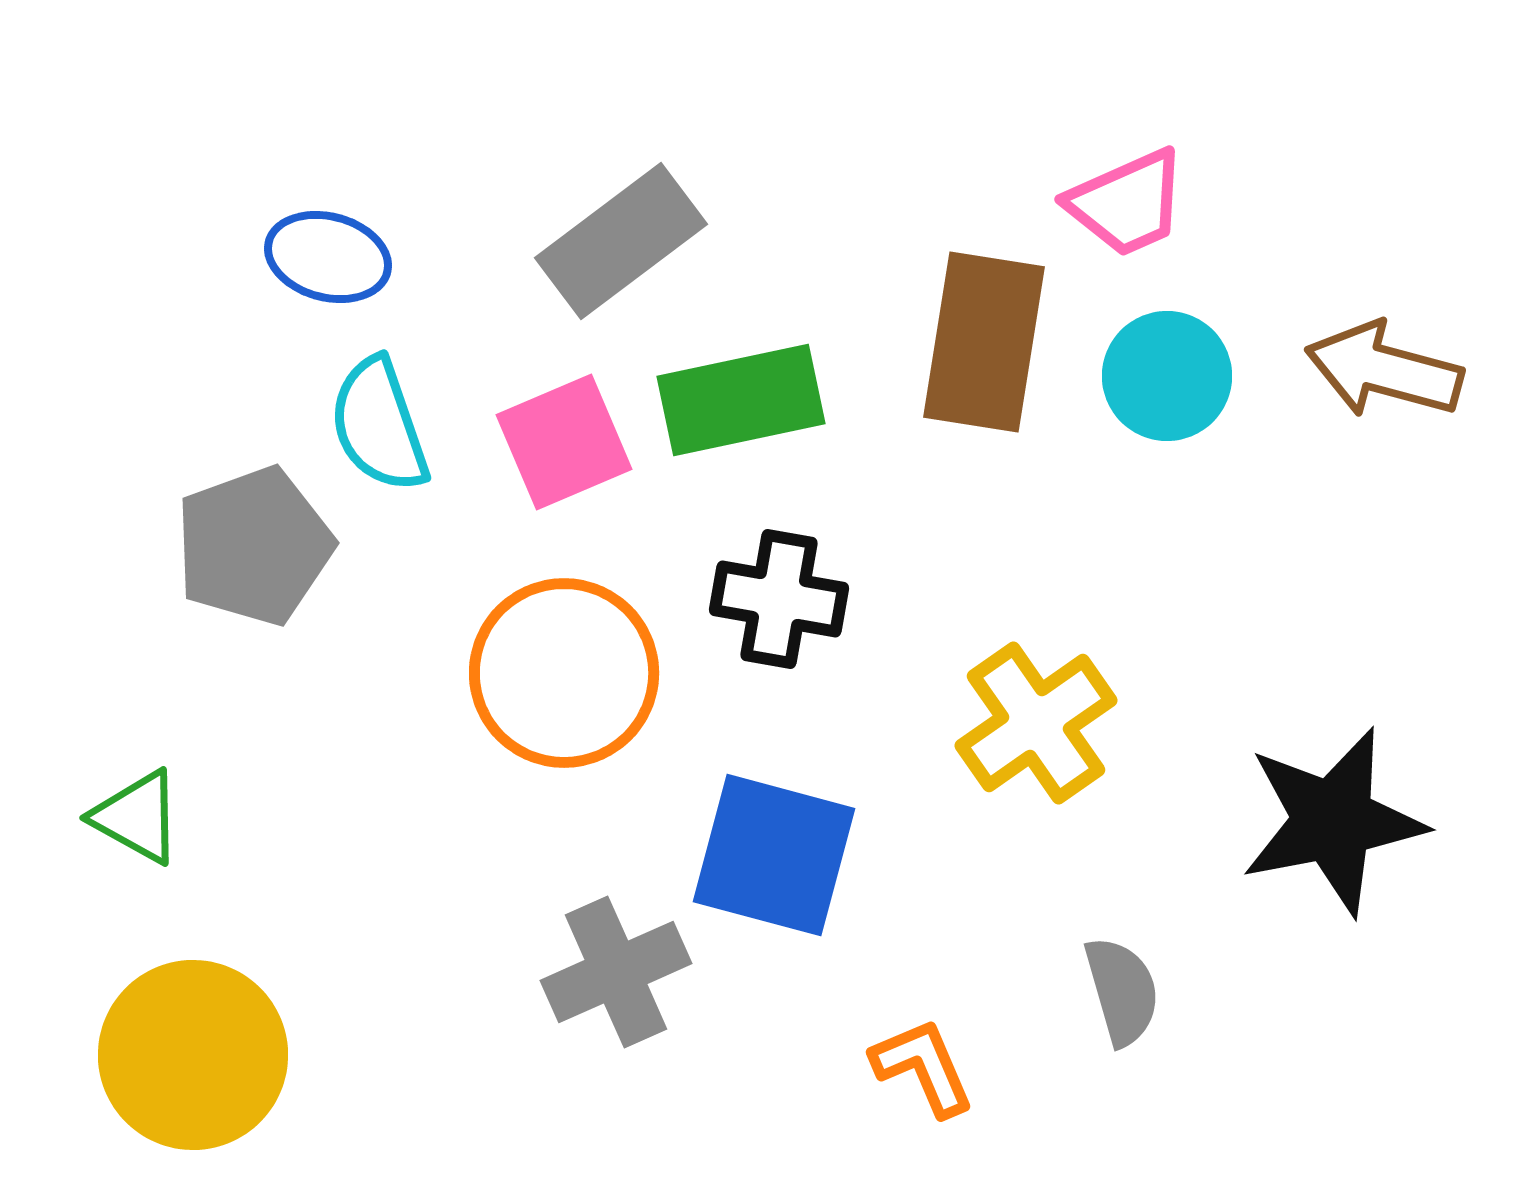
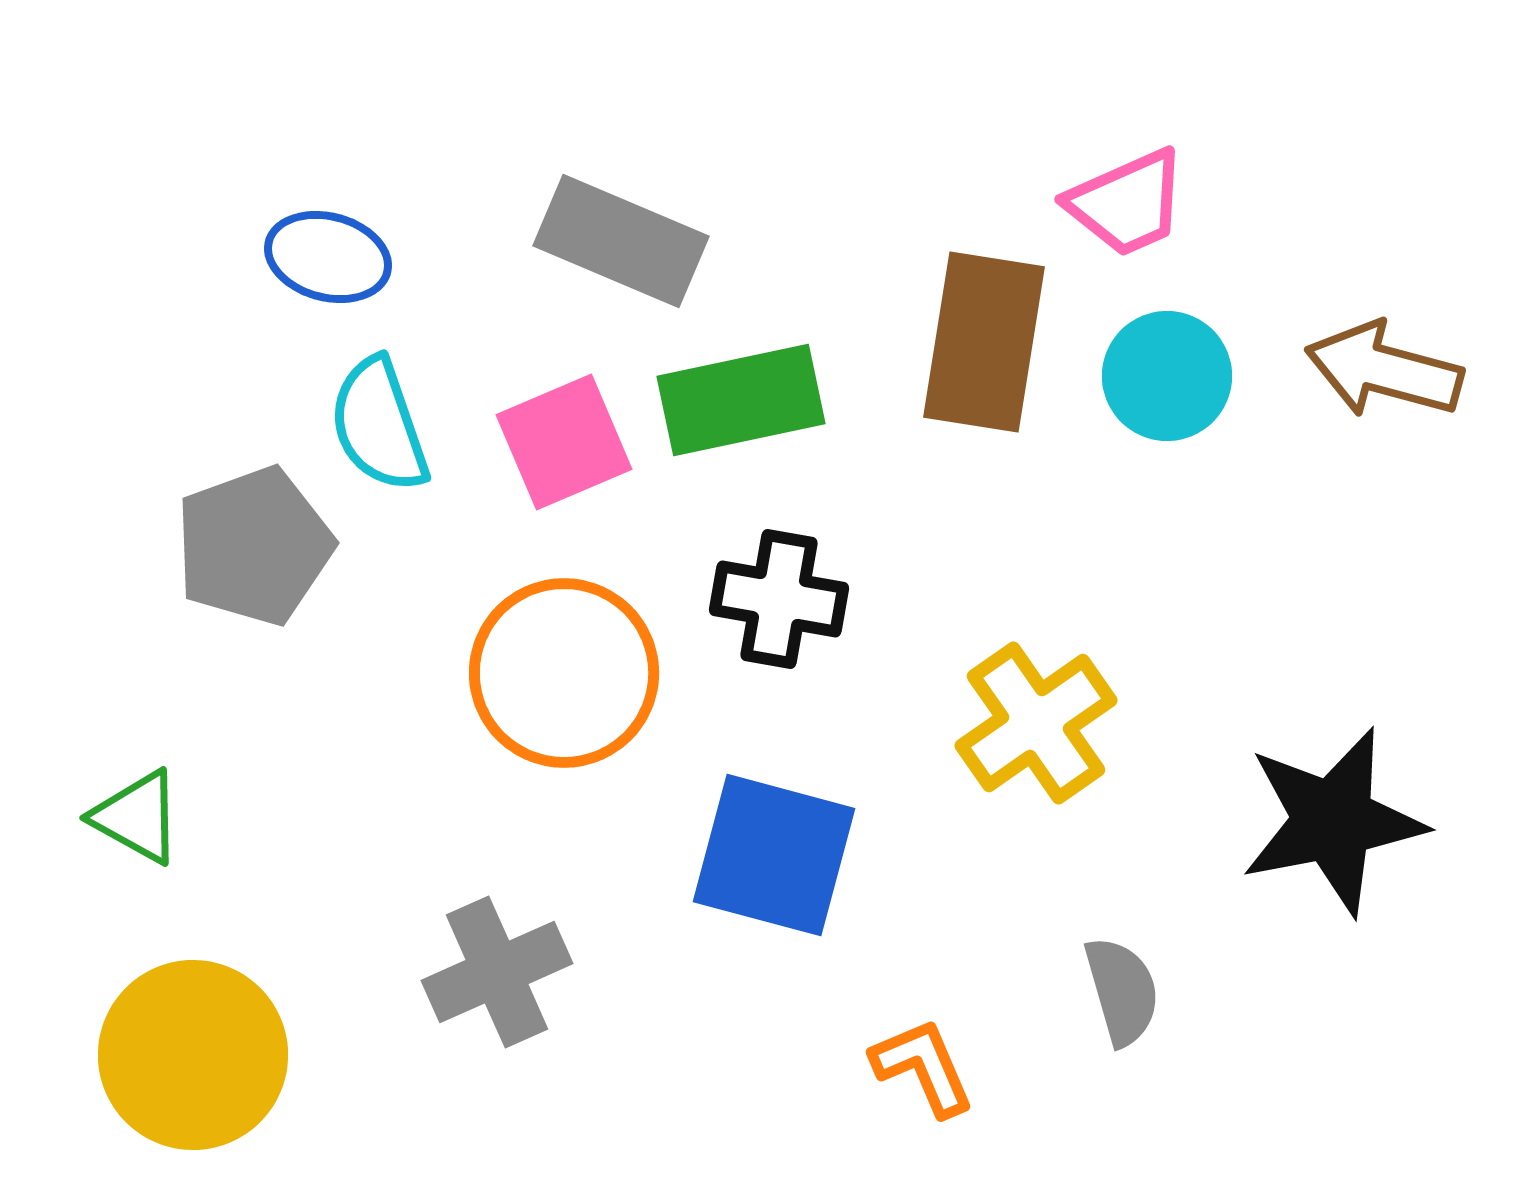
gray rectangle: rotated 60 degrees clockwise
gray cross: moved 119 px left
